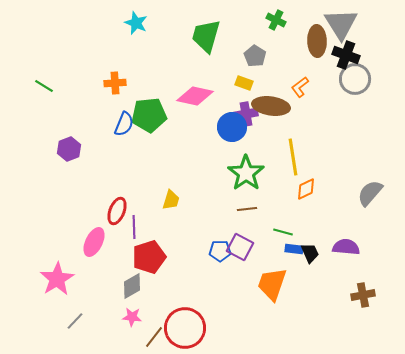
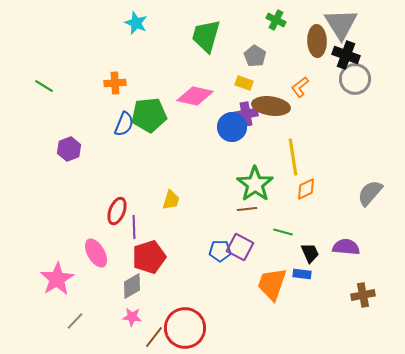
green star at (246, 173): moved 9 px right, 11 px down
pink ellipse at (94, 242): moved 2 px right, 11 px down; rotated 56 degrees counterclockwise
blue rectangle at (294, 249): moved 8 px right, 25 px down
